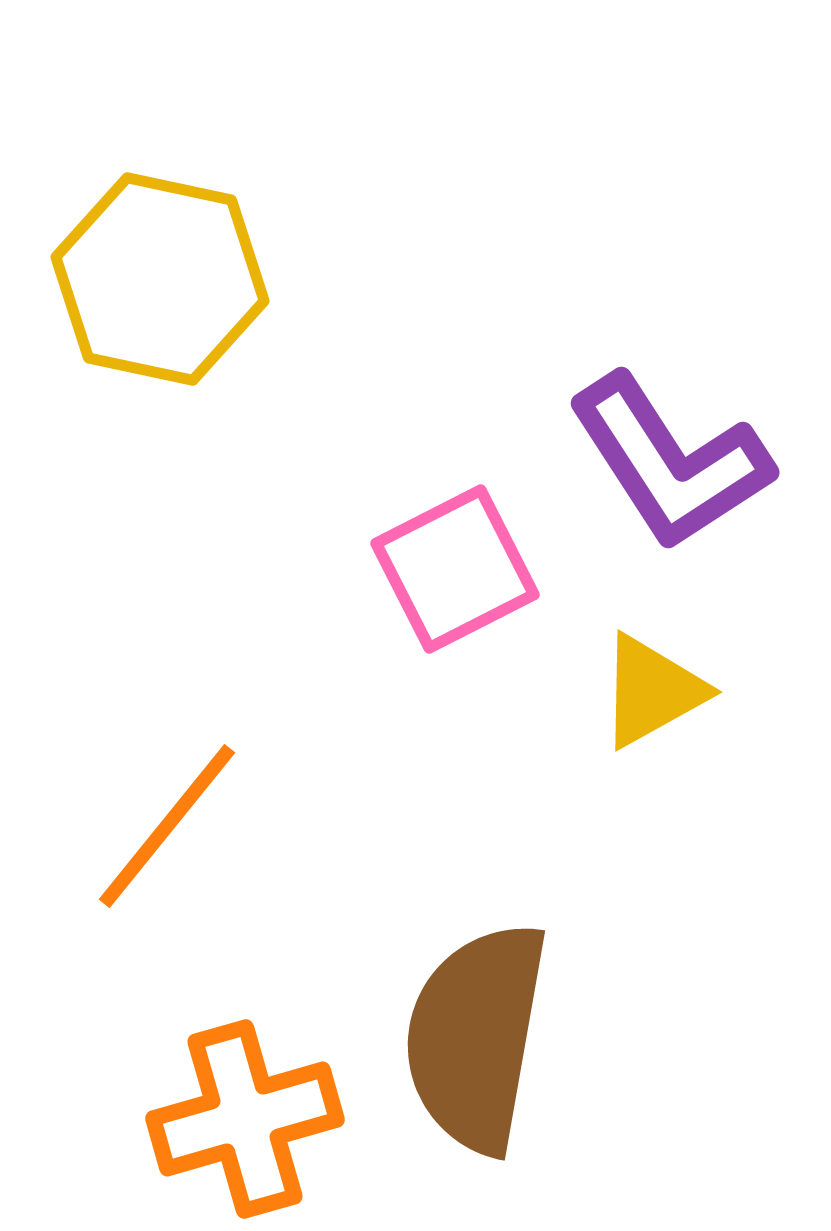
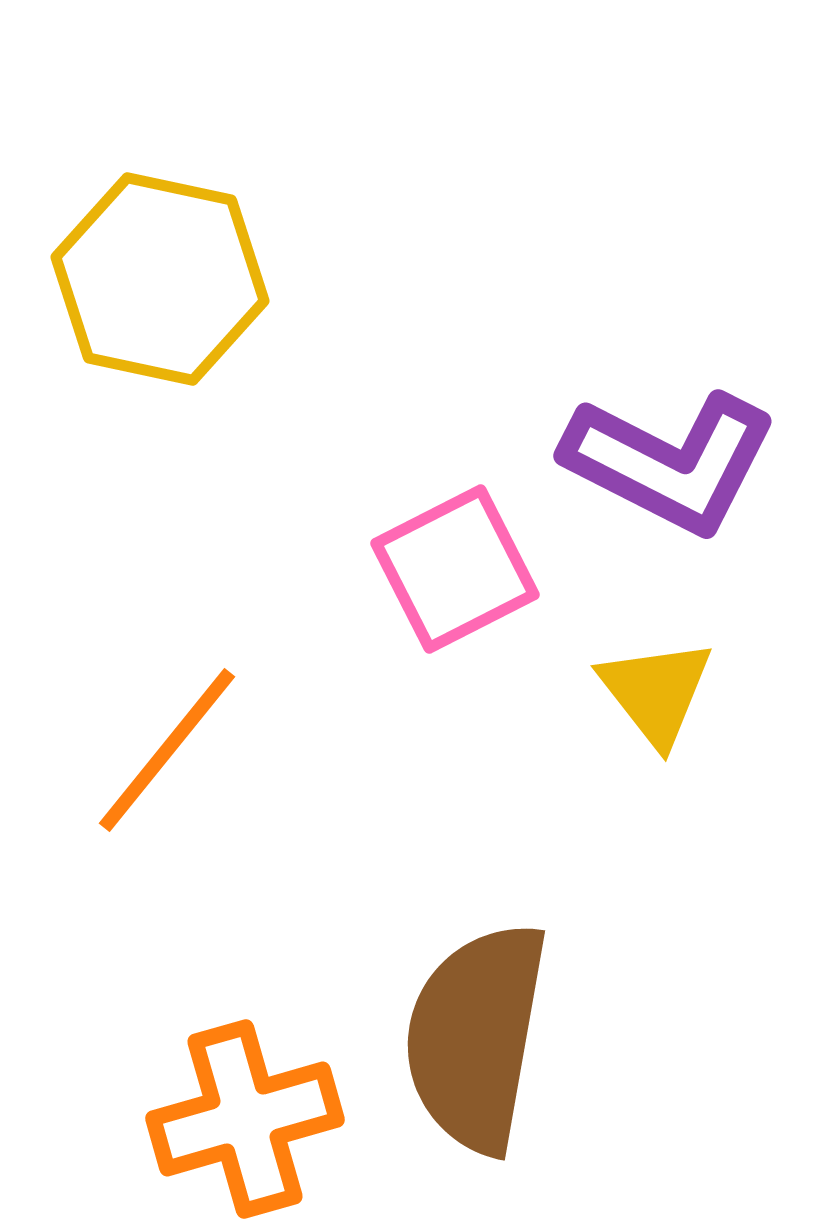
purple L-shape: rotated 30 degrees counterclockwise
yellow triangle: moved 4 px right, 1 px down; rotated 39 degrees counterclockwise
orange line: moved 76 px up
